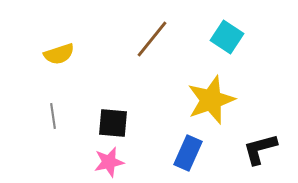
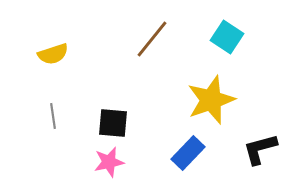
yellow semicircle: moved 6 px left
blue rectangle: rotated 20 degrees clockwise
